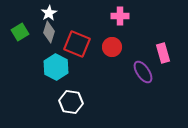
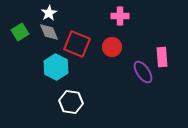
gray diamond: rotated 40 degrees counterclockwise
pink rectangle: moved 1 px left, 4 px down; rotated 12 degrees clockwise
